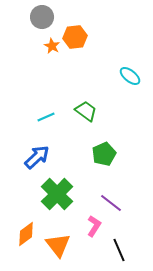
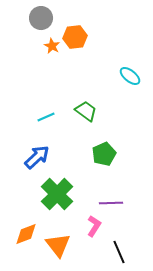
gray circle: moved 1 px left, 1 px down
purple line: rotated 40 degrees counterclockwise
orange diamond: rotated 15 degrees clockwise
black line: moved 2 px down
